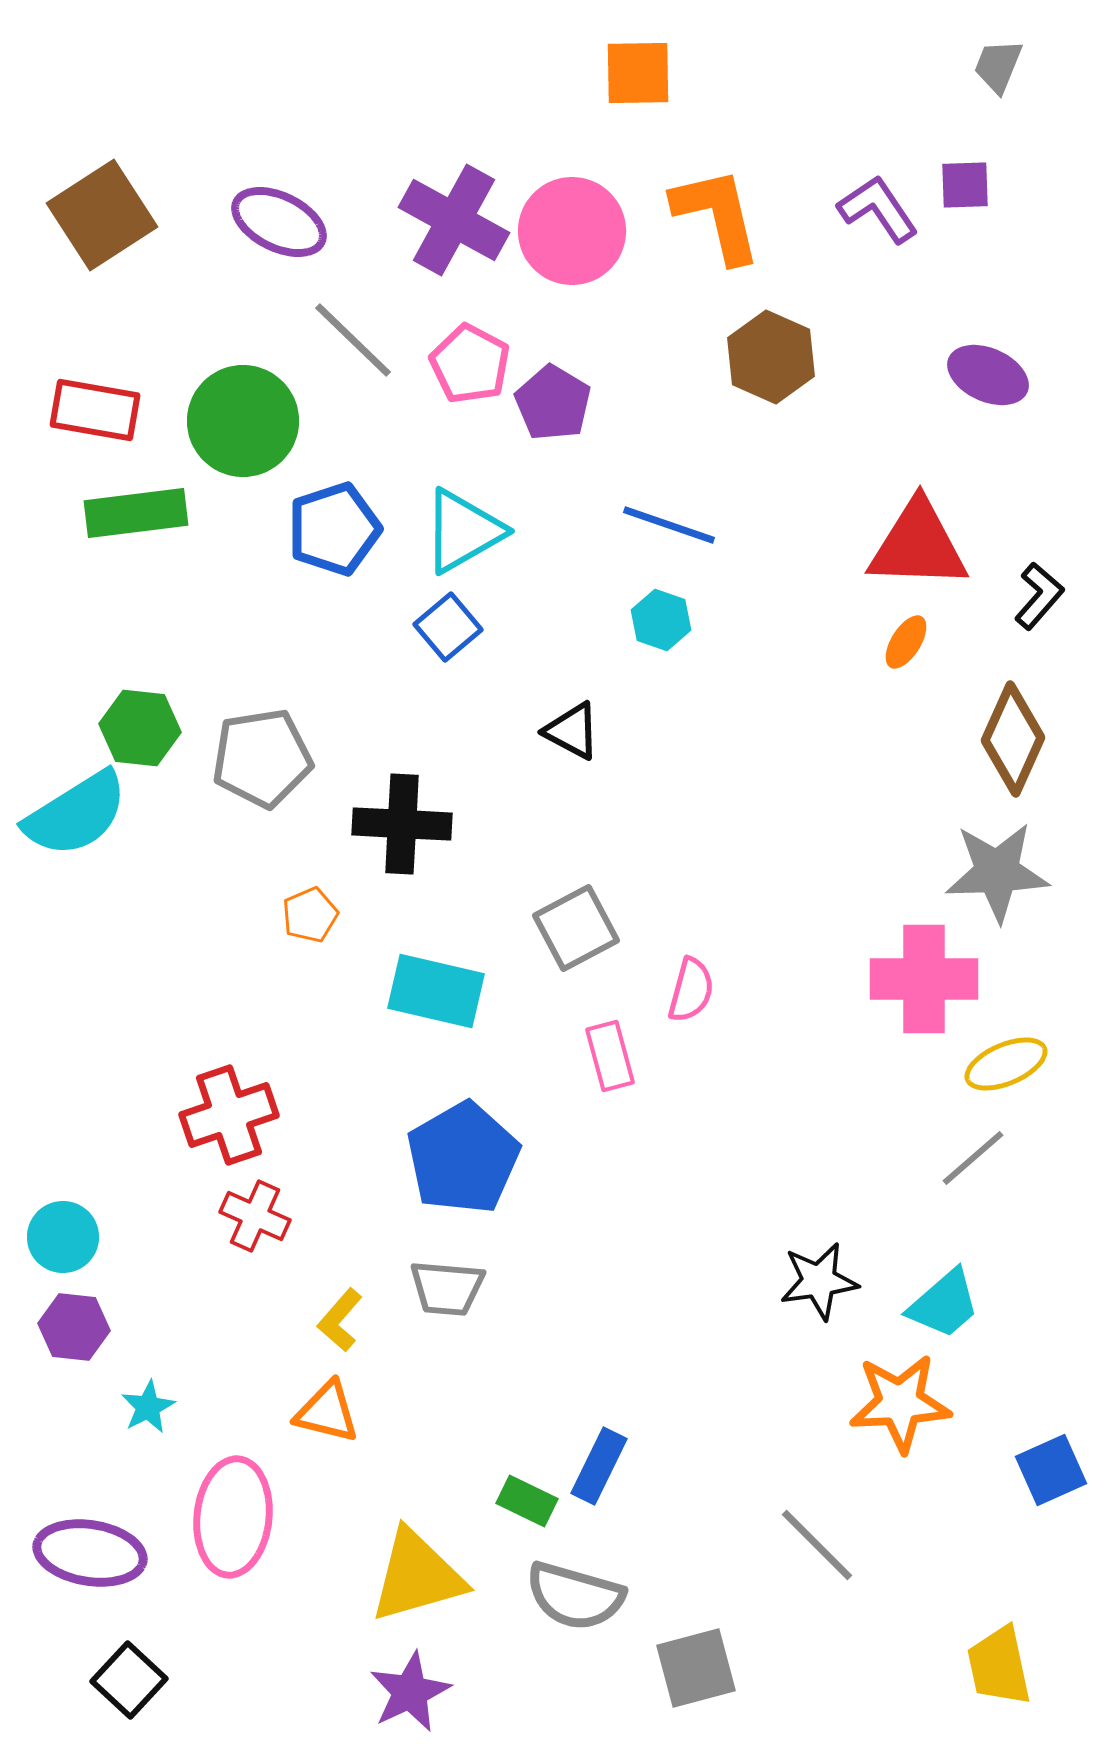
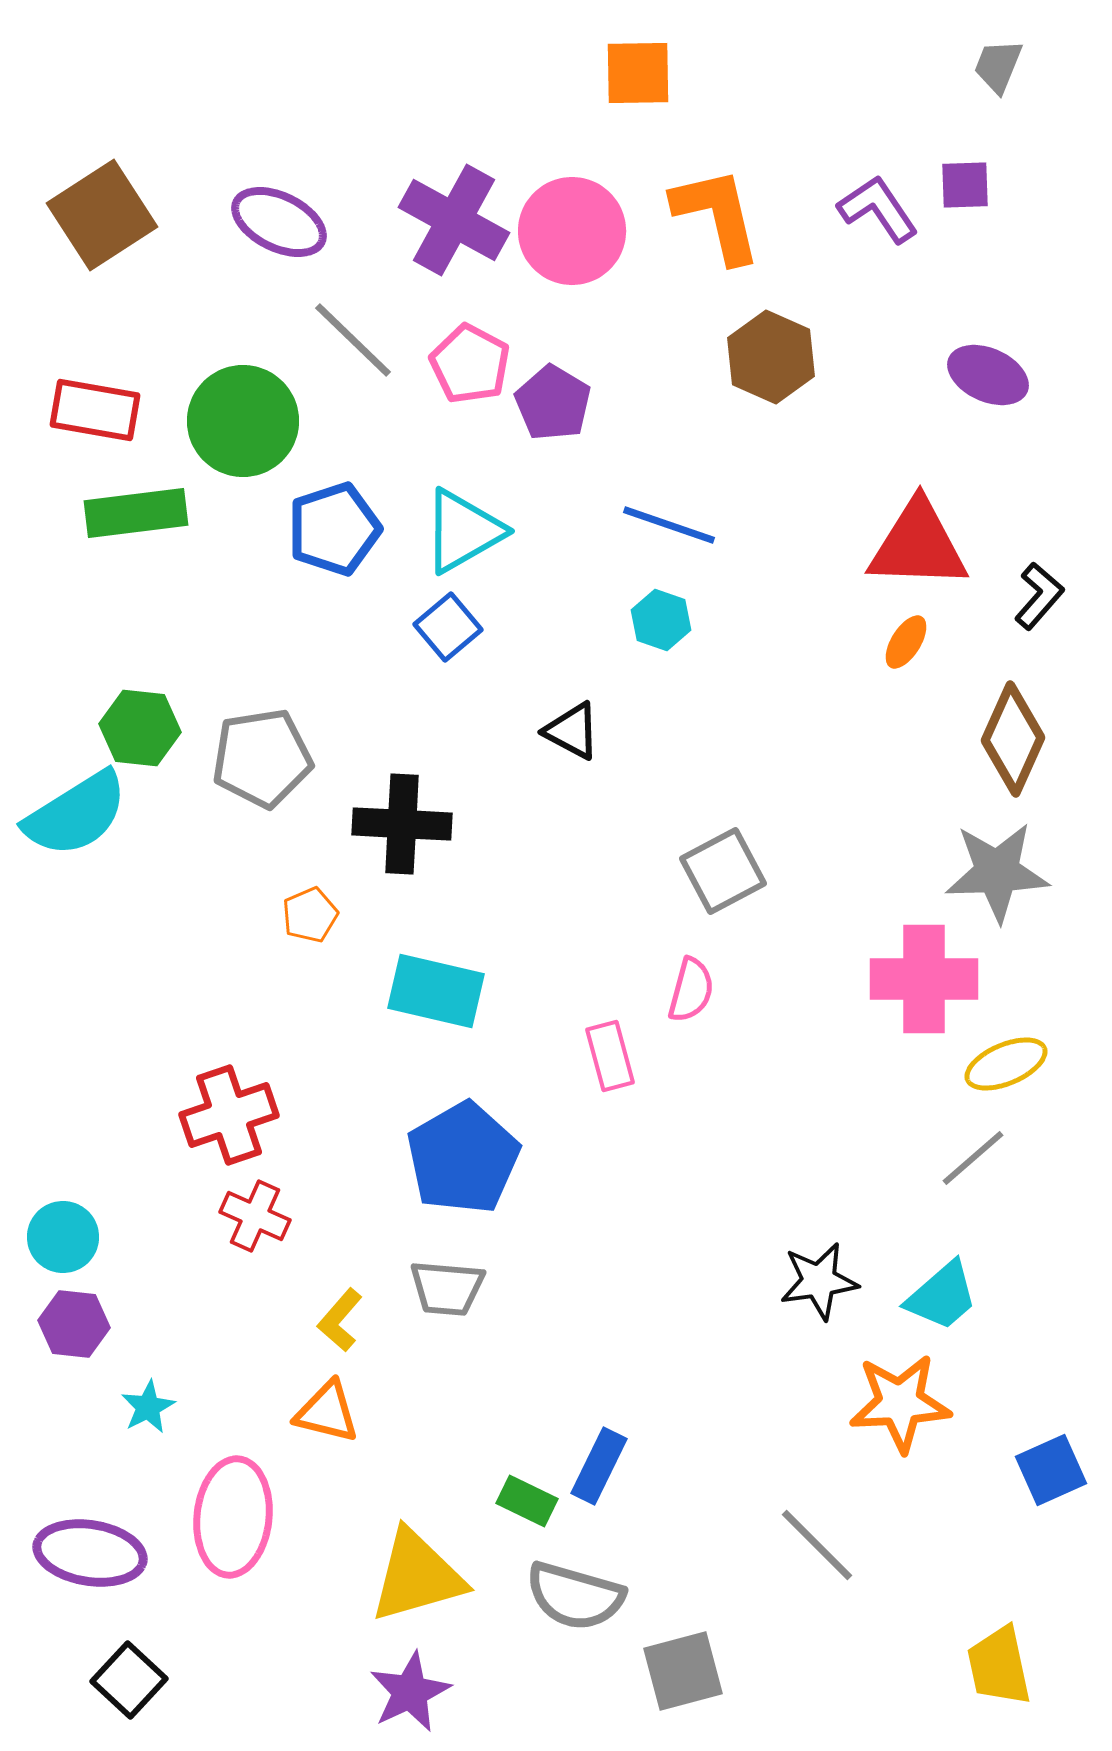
gray square at (576, 928): moved 147 px right, 57 px up
cyan trapezoid at (944, 1304): moved 2 px left, 8 px up
purple hexagon at (74, 1327): moved 3 px up
gray square at (696, 1668): moved 13 px left, 3 px down
